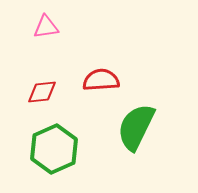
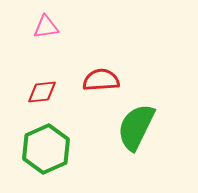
green hexagon: moved 8 px left
